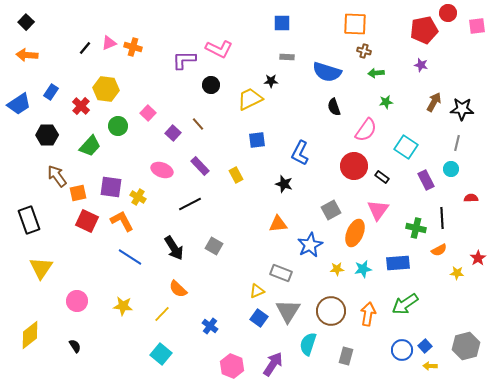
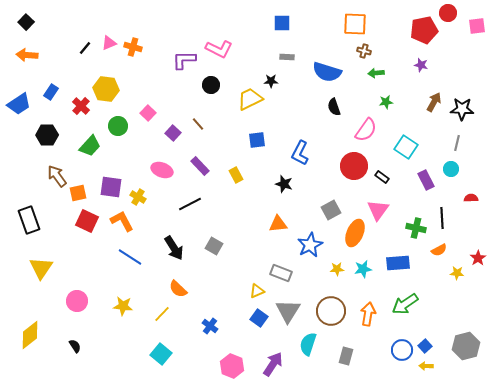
yellow arrow at (430, 366): moved 4 px left
